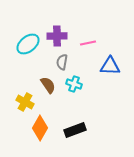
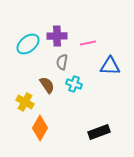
brown semicircle: moved 1 px left
black rectangle: moved 24 px right, 2 px down
